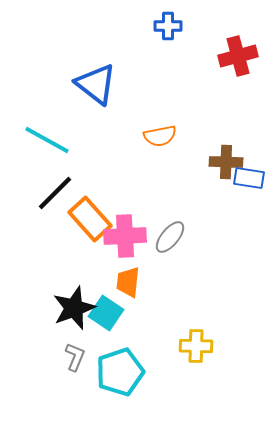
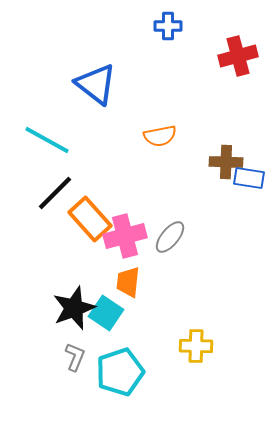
pink cross: rotated 12 degrees counterclockwise
